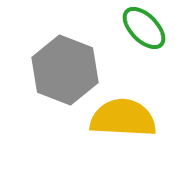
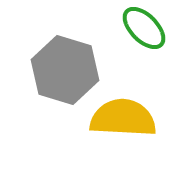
gray hexagon: rotated 4 degrees counterclockwise
